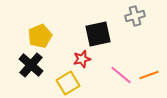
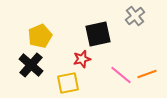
gray cross: rotated 24 degrees counterclockwise
orange line: moved 2 px left, 1 px up
yellow square: rotated 20 degrees clockwise
